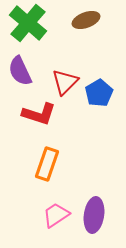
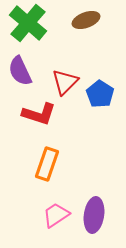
blue pentagon: moved 1 px right, 1 px down; rotated 8 degrees counterclockwise
